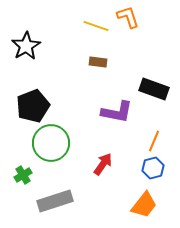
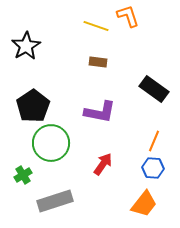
orange L-shape: moved 1 px up
black rectangle: rotated 16 degrees clockwise
black pentagon: rotated 12 degrees counterclockwise
purple L-shape: moved 17 px left
blue hexagon: rotated 20 degrees clockwise
orange trapezoid: moved 1 px up
